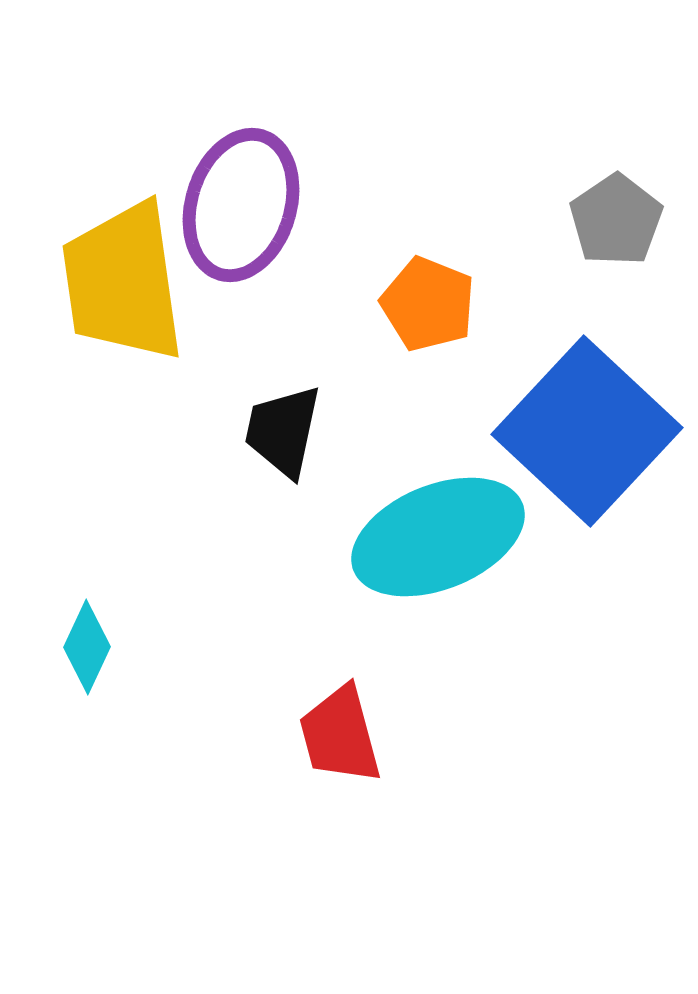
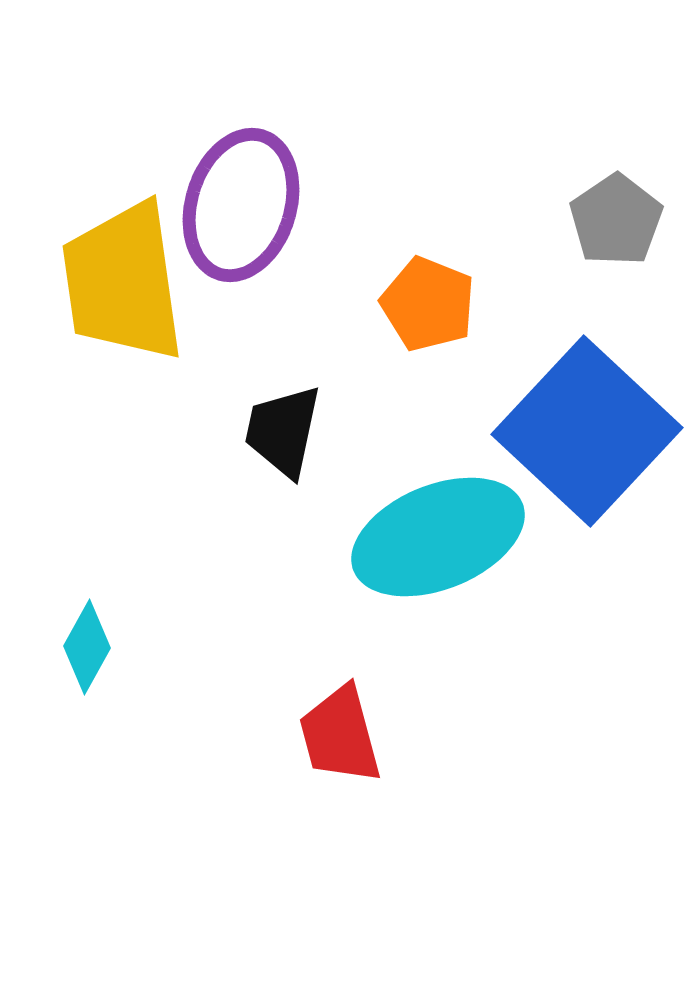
cyan diamond: rotated 4 degrees clockwise
